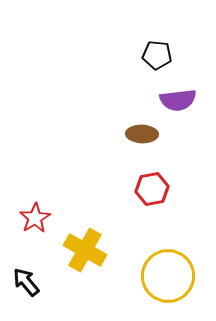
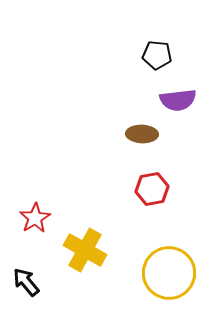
yellow circle: moved 1 px right, 3 px up
